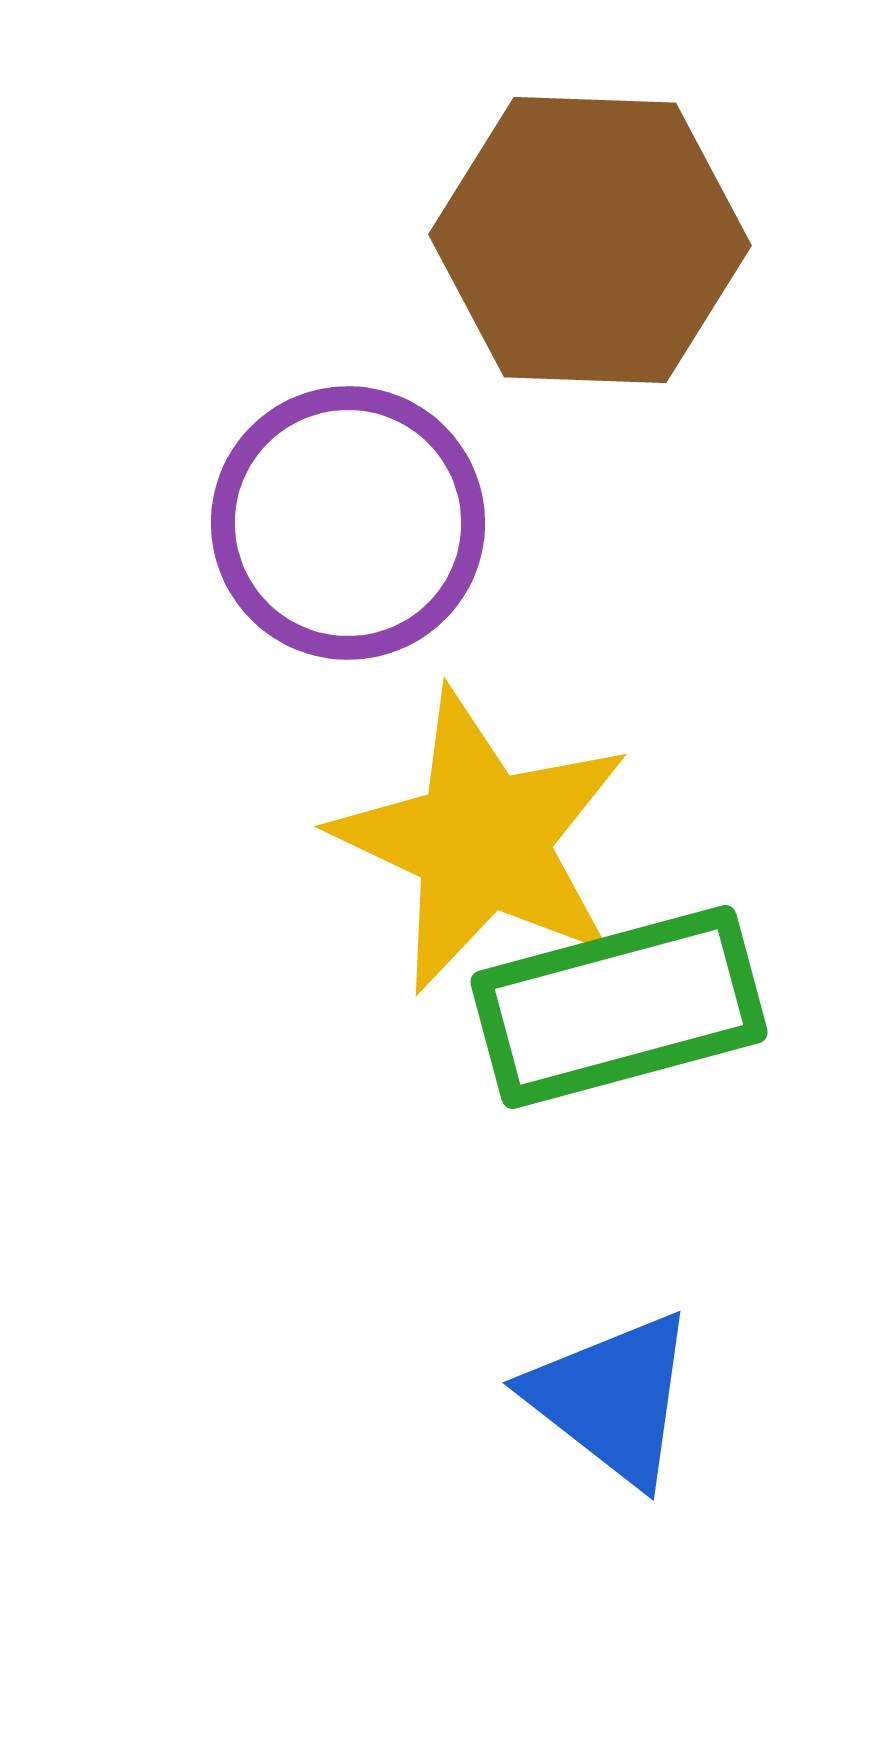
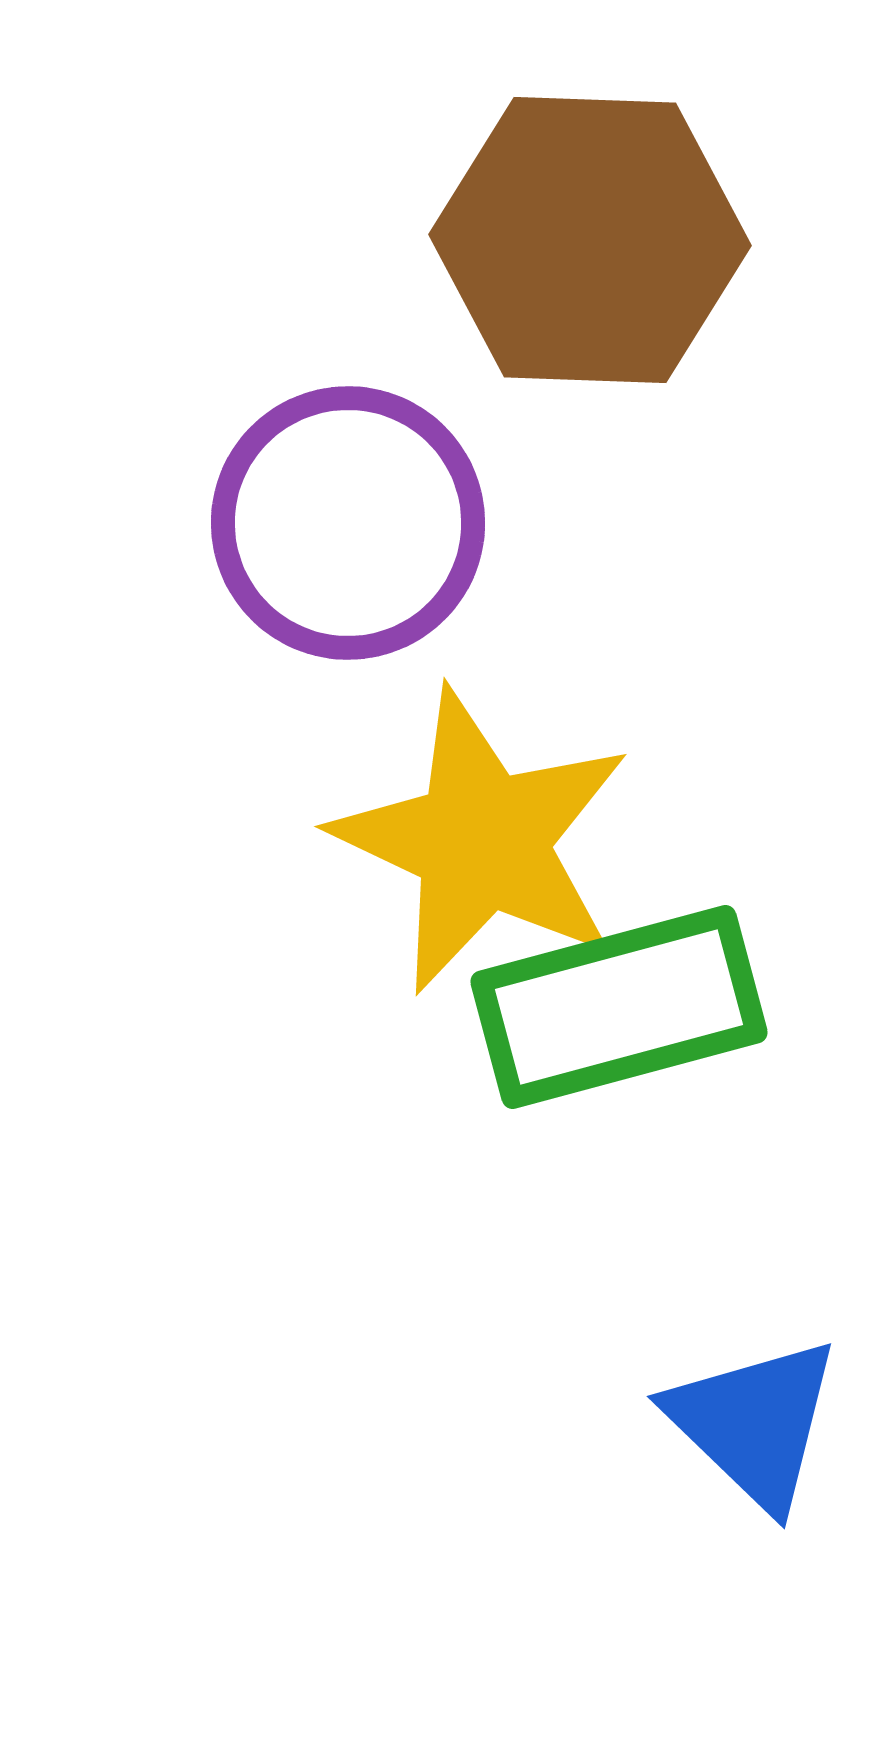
blue triangle: moved 142 px right, 25 px down; rotated 6 degrees clockwise
